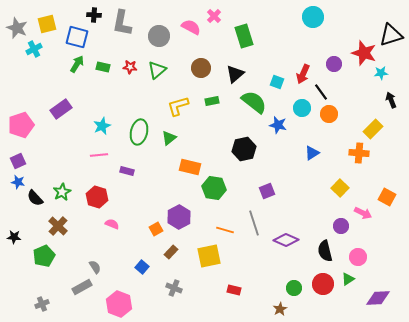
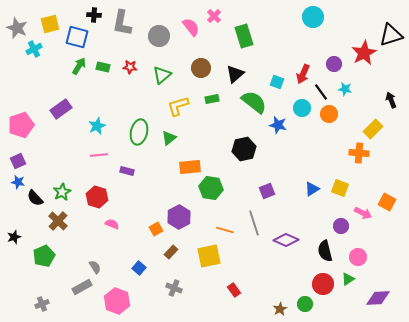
yellow square at (47, 24): moved 3 px right
pink semicircle at (191, 27): rotated 24 degrees clockwise
red star at (364, 53): rotated 25 degrees clockwise
green arrow at (77, 64): moved 2 px right, 2 px down
green triangle at (157, 70): moved 5 px right, 5 px down
cyan star at (381, 73): moved 36 px left, 16 px down; rotated 16 degrees clockwise
green rectangle at (212, 101): moved 2 px up
cyan star at (102, 126): moved 5 px left
blue triangle at (312, 153): moved 36 px down
orange rectangle at (190, 167): rotated 20 degrees counterclockwise
green hexagon at (214, 188): moved 3 px left
yellow square at (340, 188): rotated 24 degrees counterclockwise
orange square at (387, 197): moved 5 px down
brown cross at (58, 226): moved 5 px up
black star at (14, 237): rotated 24 degrees counterclockwise
blue square at (142, 267): moved 3 px left, 1 px down
green circle at (294, 288): moved 11 px right, 16 px down
red rectangle at (234, 290): rotated 40 degrees clockwise
pink hexagon at (119, 304): moved 2 px left, 3 px up
